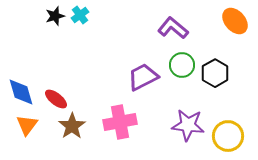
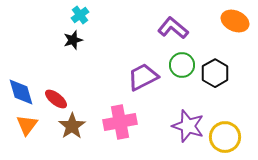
black star: moved 18 px right, 24 px down
orange ellipse: rotated 24 degrees counterclockwise
purple star: moved 1 px down; rotated 12 degrees clockwise
yellow circle: moved 3 px left, 1 px down
